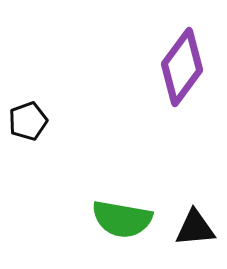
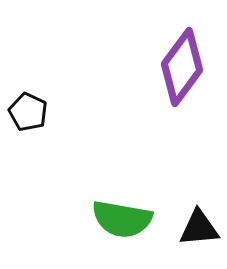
black pentagon: moved 9 px up; rotated 27 degrees counterclockwise
black triangle: moved 4 px right
